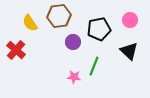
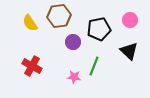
red cross: moved 16 px right, 16 px down; rotated 12 degrees counterclockwise
